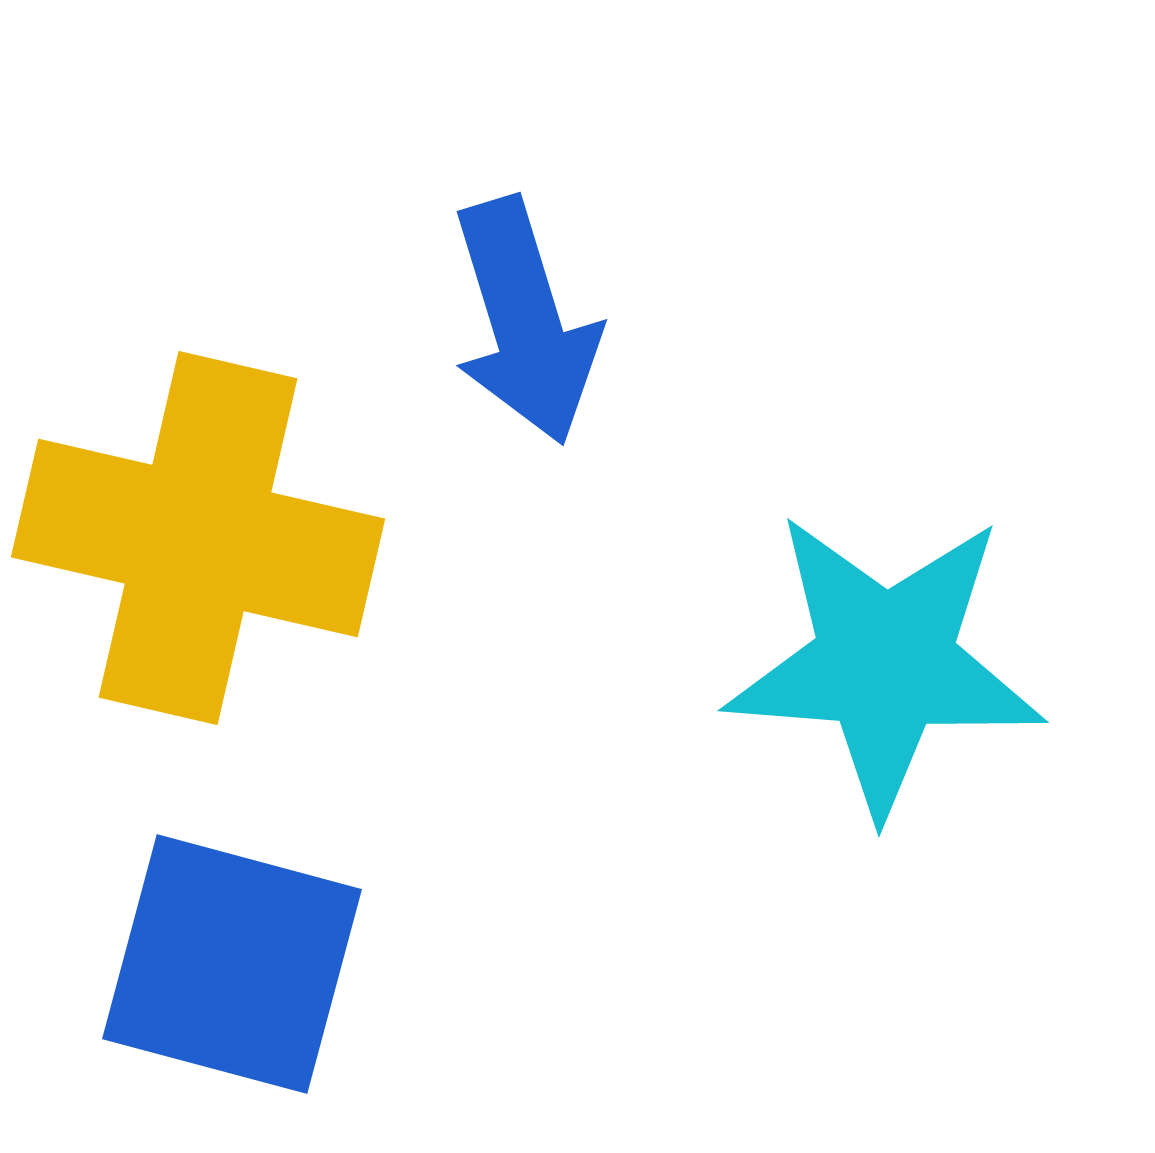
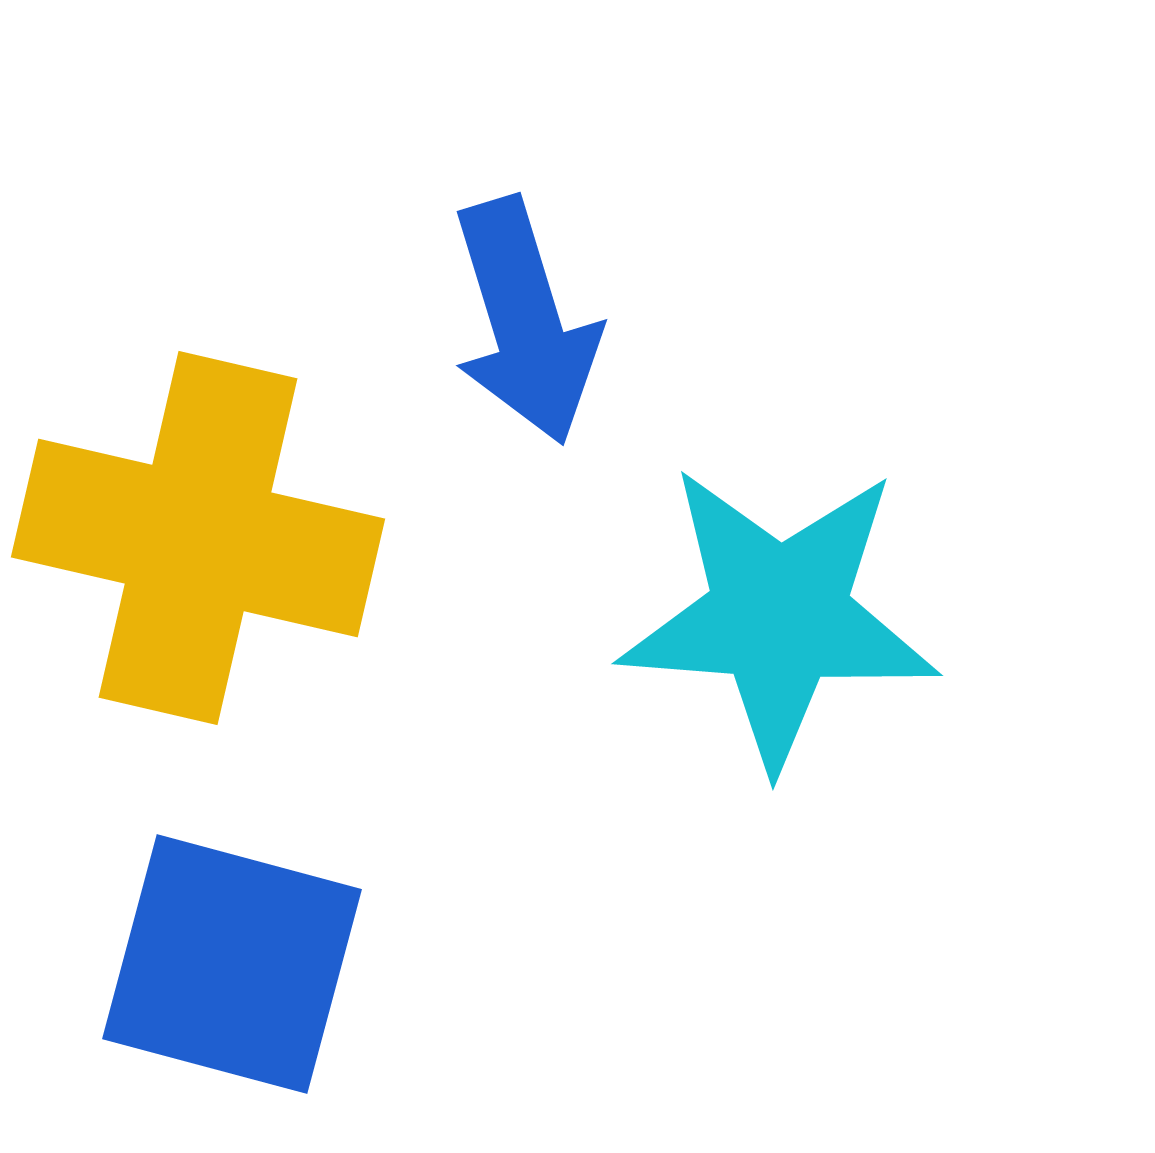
cyan star: moved 106 px left, 47 px up
